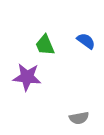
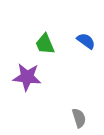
green trapezoid: moved 1 px up
gray semicircle: rotated 96 degrees counterclockwise
